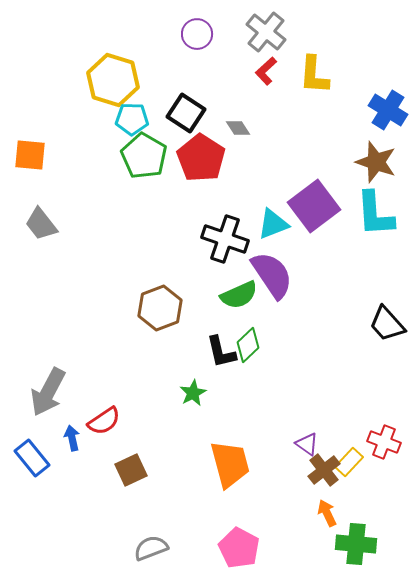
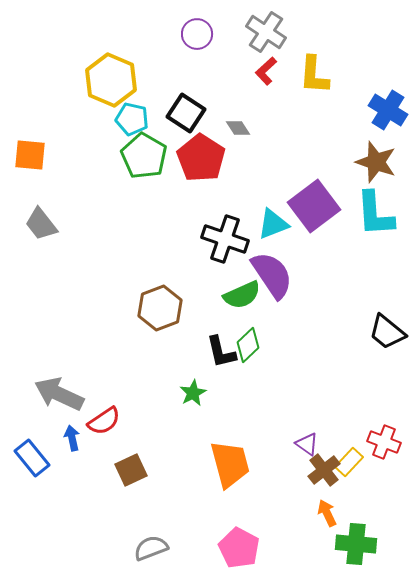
gray cross: rotated 6 degrees counterclockwise
yellow hexagon: moved 2 px left; rotated 6 degrees clockwise
cyan pentagon: rotated 12 degrees clockwise
green semicircle: moved 3 px right
black trapezoid: moved 8 px down; rotated 9 degrees counterclockwise
gray arrow: moved 11 px right, 2 px down; rotated 87 degrees clockwise
